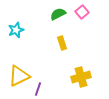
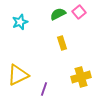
pink square: moved 3 px left
cyan star: moved 4 px right, 8 px up
yellow triangle: moved 1 px left, 1 px up
purple line: moved 6 px right
